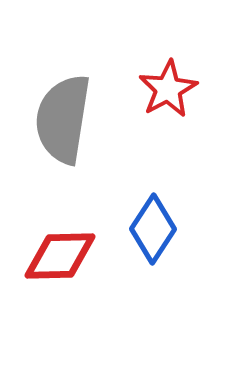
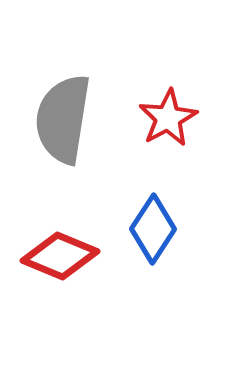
red star: moved 29 px down
red diamond: rotated 24 degrees clockwise
